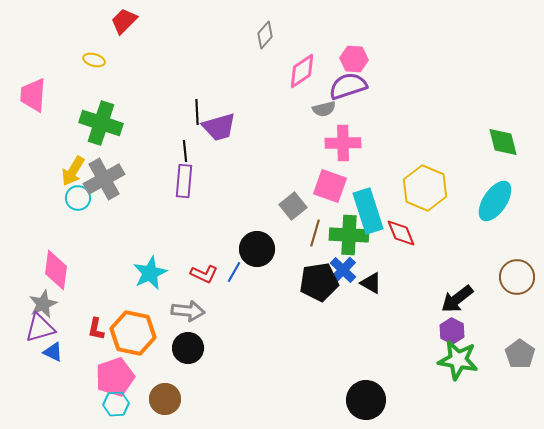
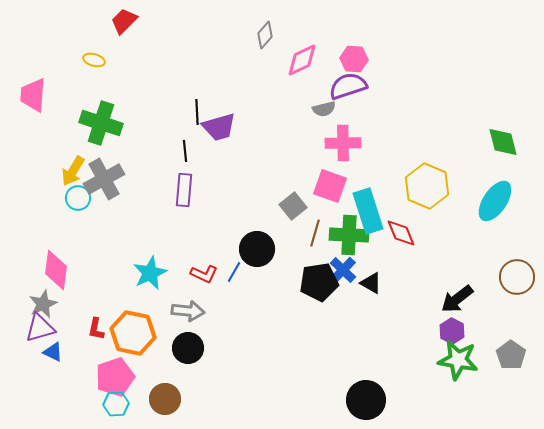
pink diamond at (302, 71): moved 11 px up; rotated 9 degrees clockwise
purple rectangle at (184, 181): moved 9 px down
yellow hexagon at (425, 188): moved 2 px right, 2 px up
gray pentagon at (520, 354): moved 9 px left, 1 px down
